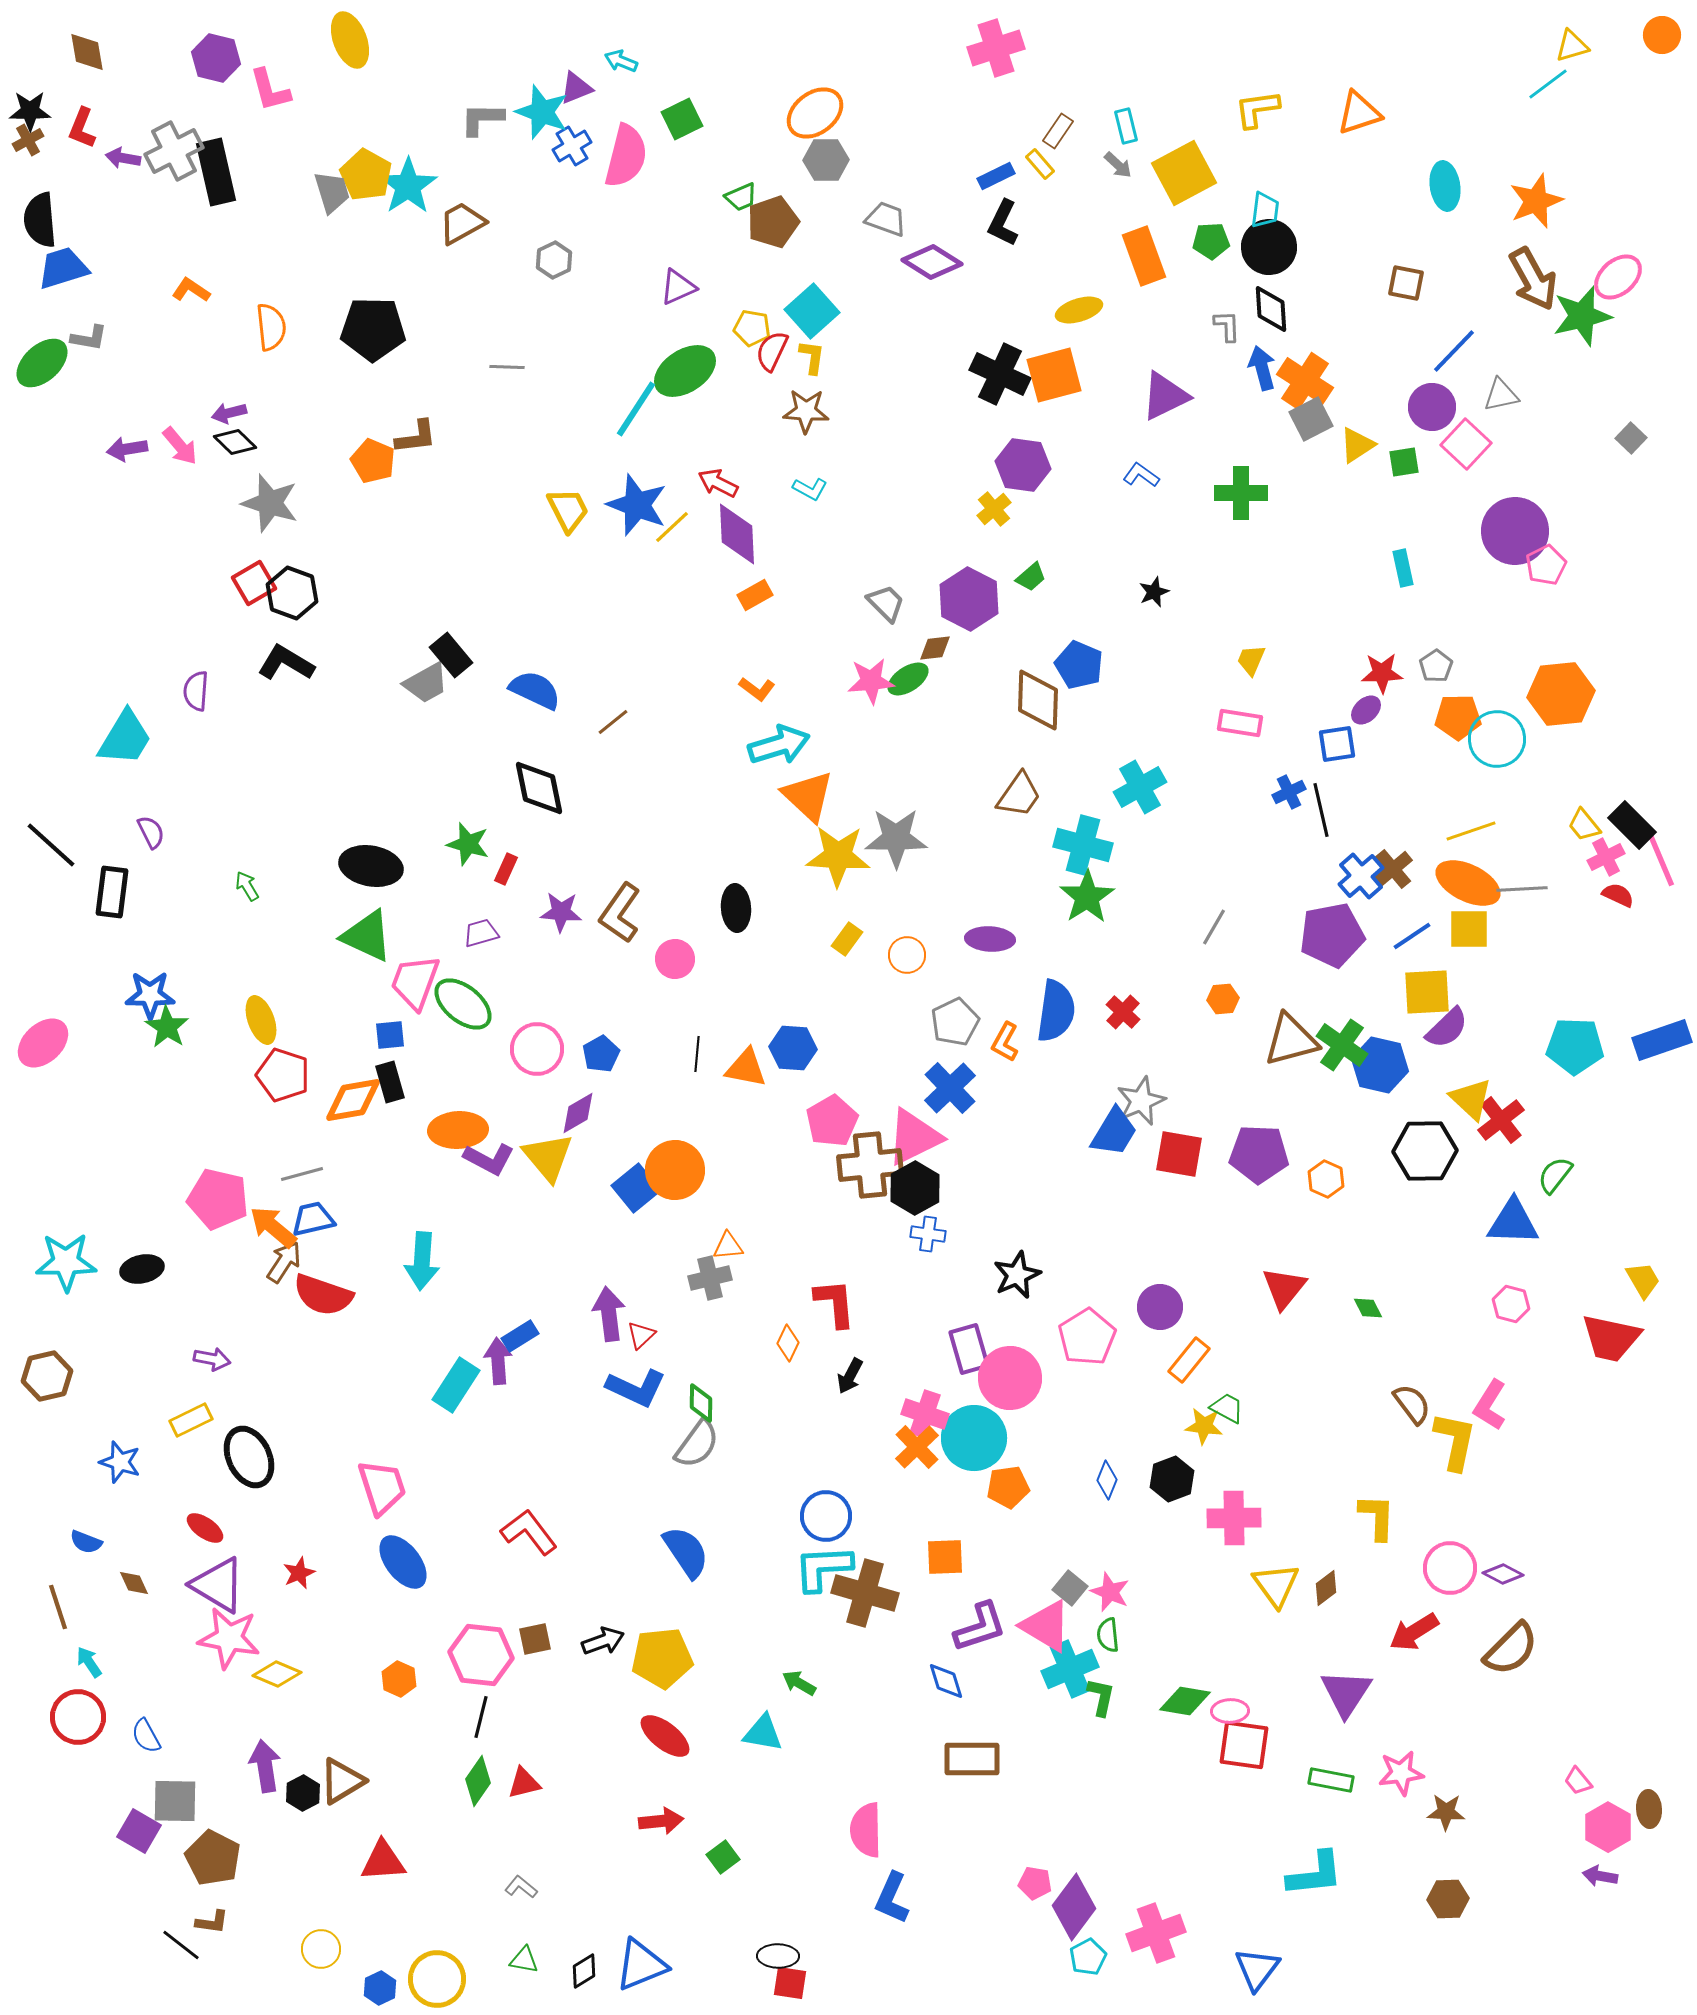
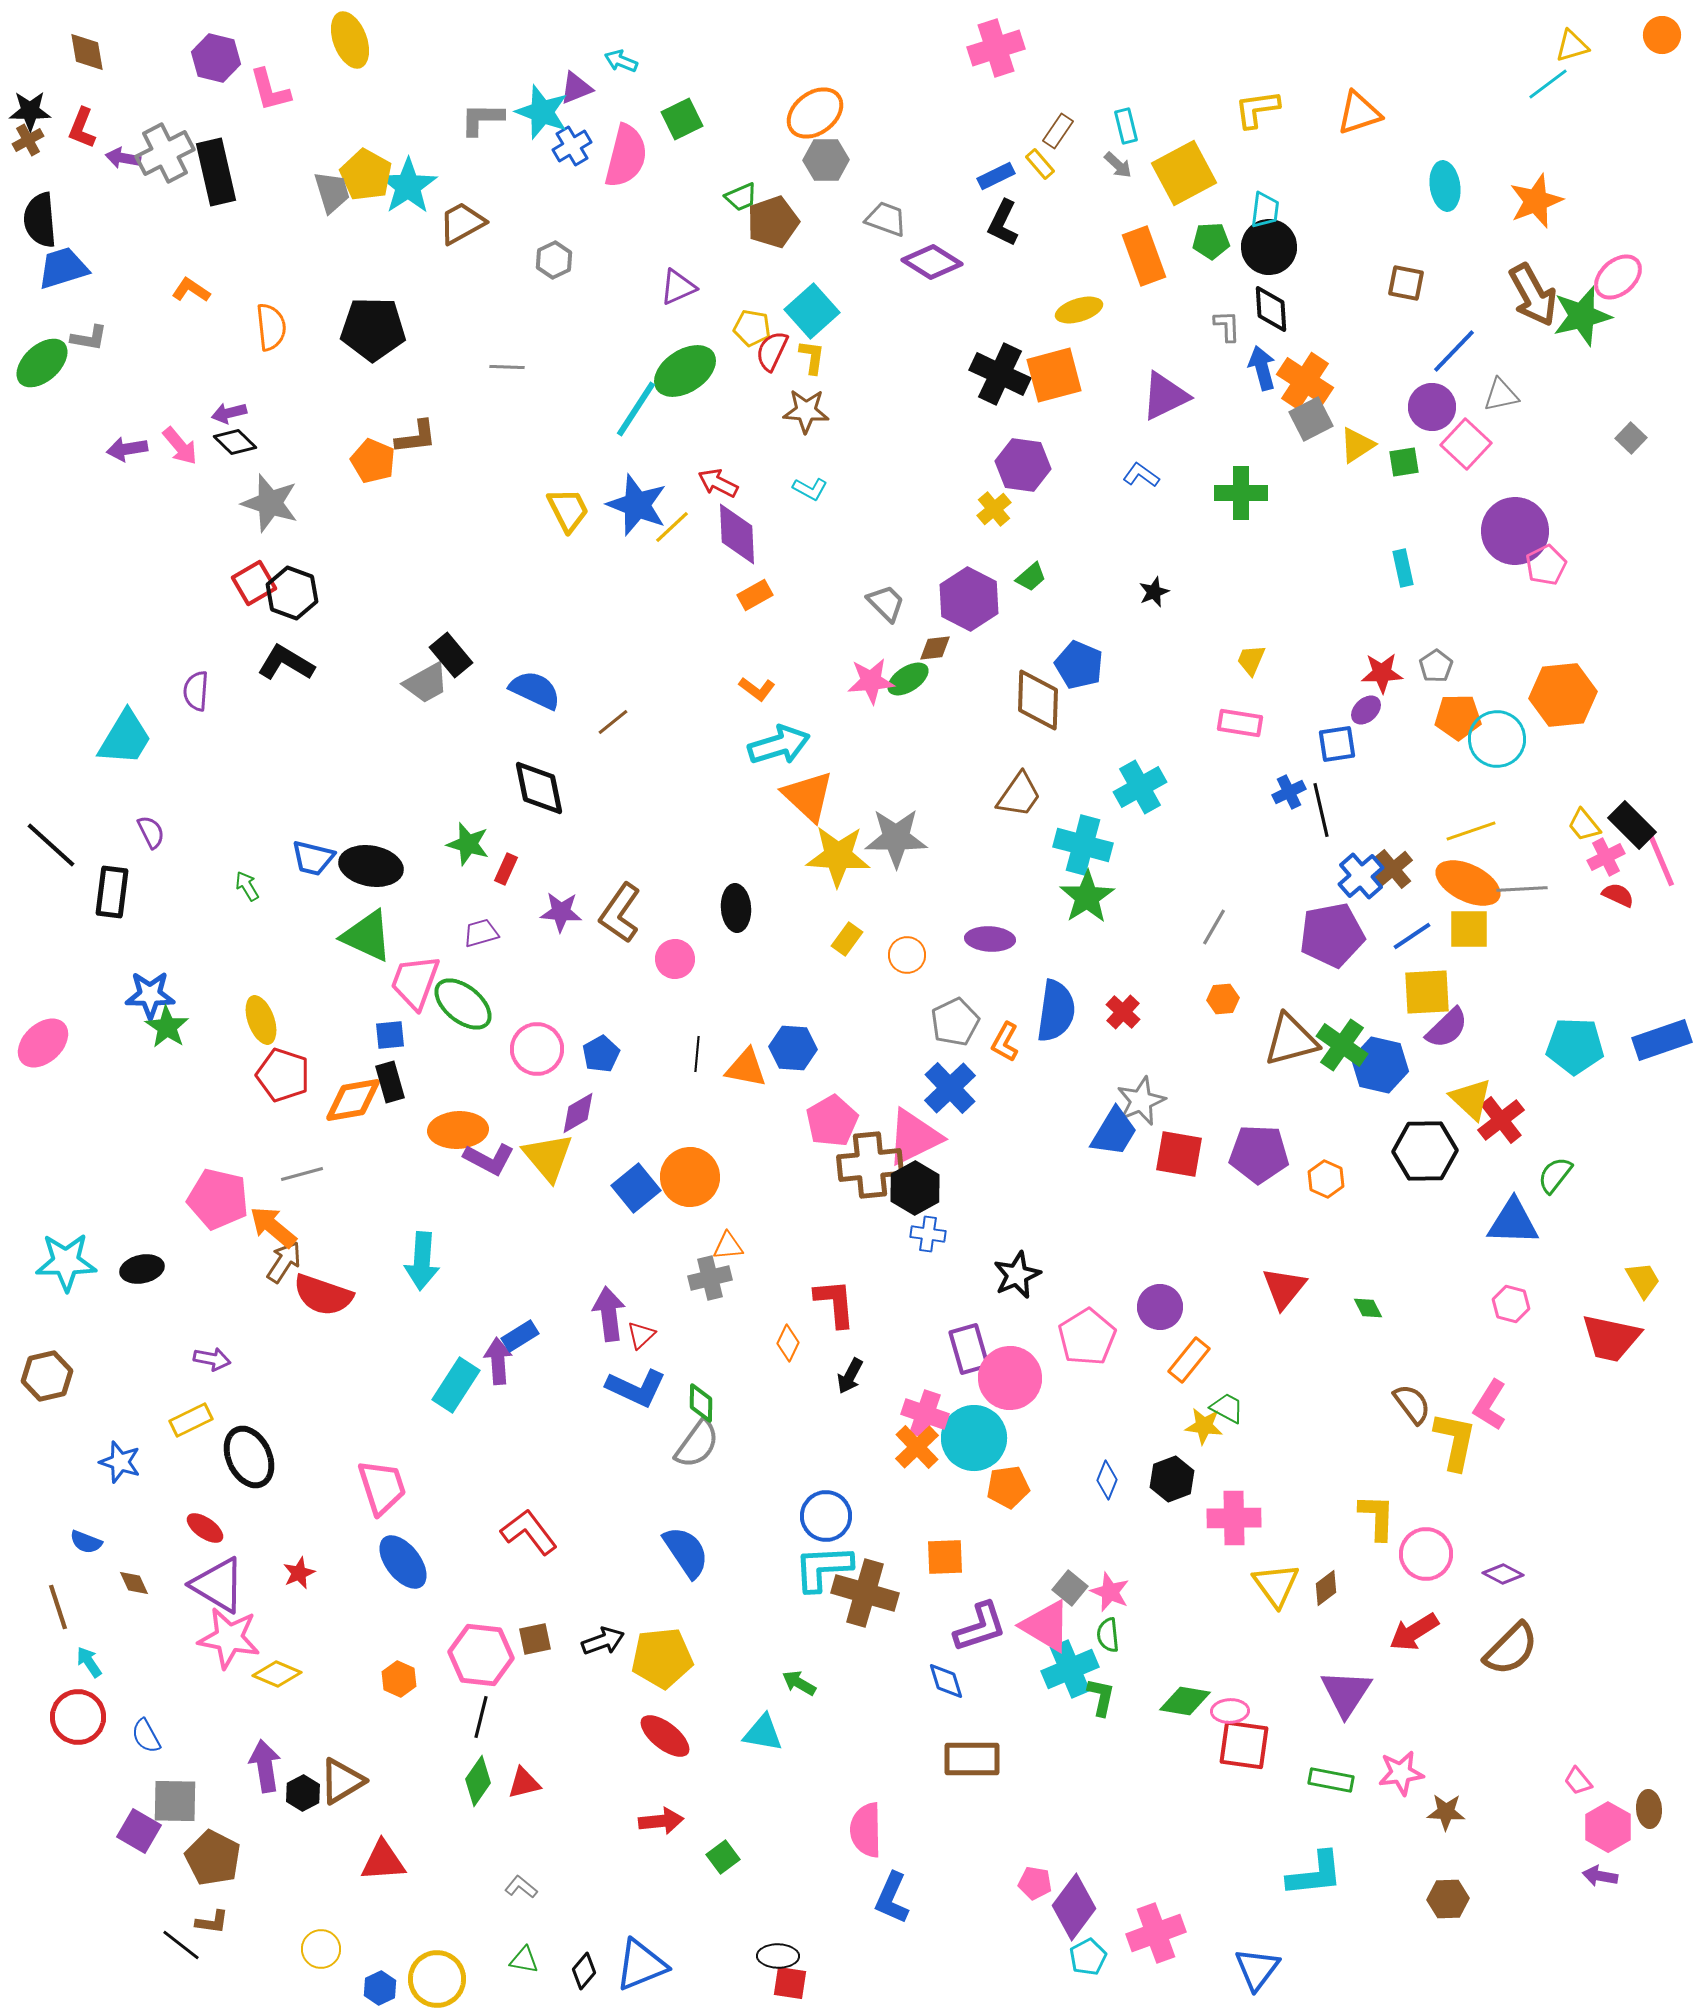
gray cross at (174, 151): moved 9 px left, 2 px down
brown arrow at (1533, 279): moved 16 px down
orange hexagon at (1561, 694): moved 2 px right, 1 px down
orange circle at (675, 1170): moved 15 px right, 7 px down
blue trapezoid at (313, 1219): moved 361 px up; rotated 153 degrees counterclockwise
pink circle at (1450, 1568): moved 24 px left, 14 px up
black diamond at (584, 1971): rotated 18 degrees counterclockwise
